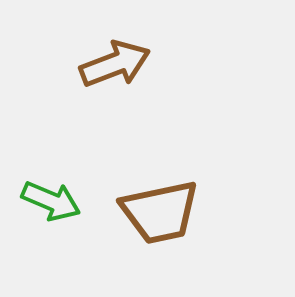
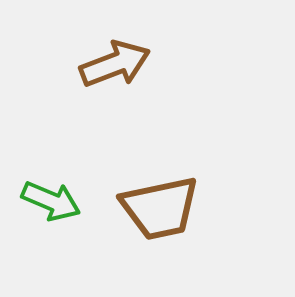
brown trapezoid: moved 4 px up
